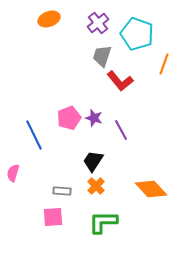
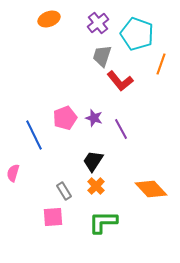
orange line: moved 3 px left
pink pentagon: moved 4 px left
purple line: moved 1 px up
gray rectangle: moved 2 px right; rotated 54 degrees clockwise
